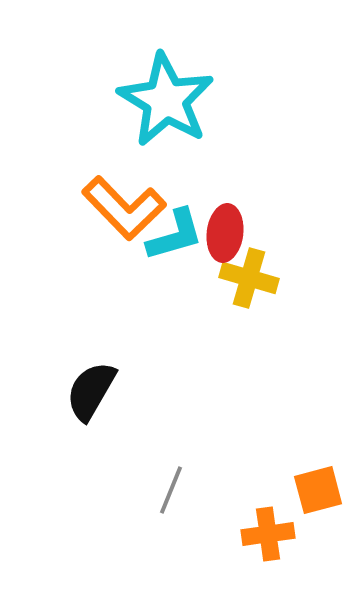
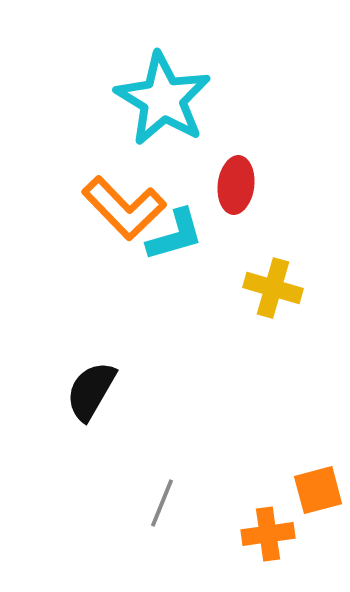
cyan star: moved 3 px left, 1 px up
red ellipse: moved 11 px right, 48 px up
yellow cross: moved 24 px right, 10 px down
gray line: moved 9 px left, 13 px down
